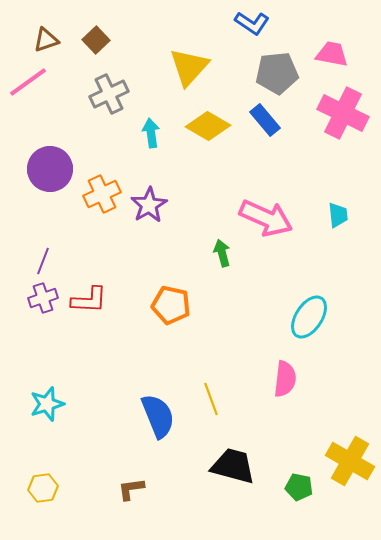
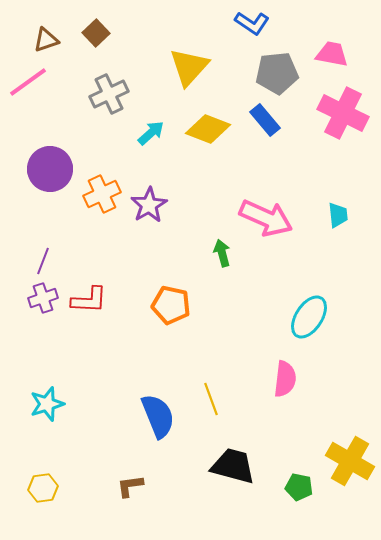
brown square: moved 7 px up
yellow diamond: moved 3 px down; rotated 9 degrees counterclockwise
cyan arrow: rotated 56 degrees clockwise
brown L-shape: moved 1 px left, 3 px up
